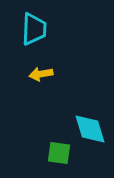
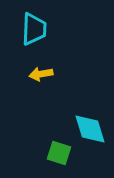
green square: rotated 10 degrees clockwise
